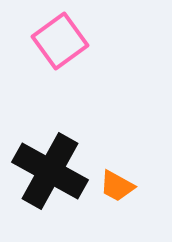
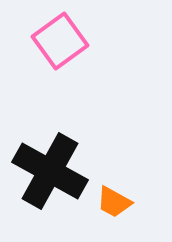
orange trapezoid: moved 3 px left, 16 px down
